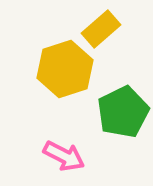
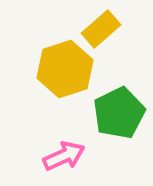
green pentagon: moved 4 px left, 1 px down
pink arrow: rotated 51 degrees counterclockwise
